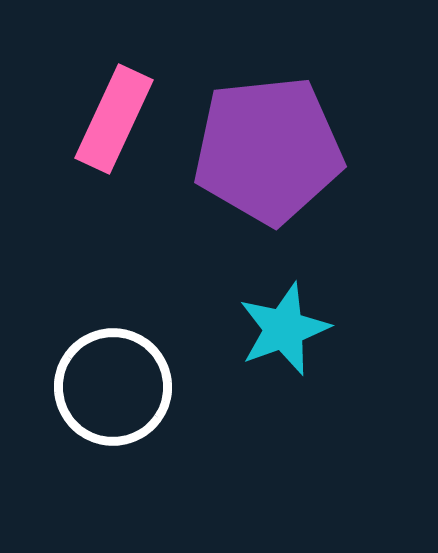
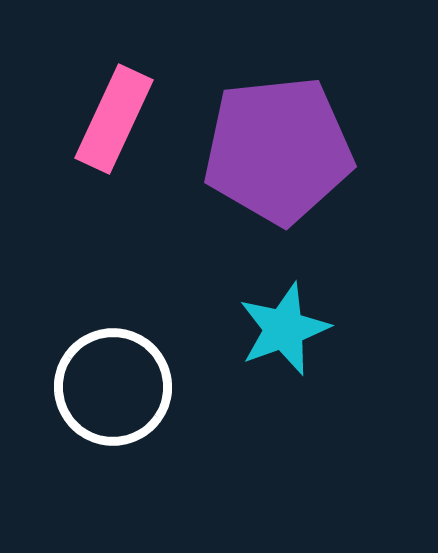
purple pentagon: moved 10 px right
